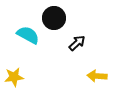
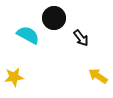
black arrow: moved 4 px right, 5 px up; rotated 96 degrees clockwise
yellow arrow: moved 1 px right; rotated 30 degrees clockwise
